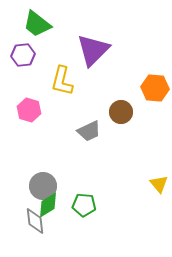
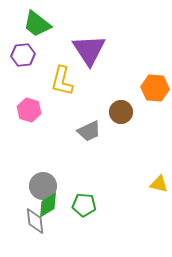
purple triangle: moved 4 px left; rotated 18 degrees counterclockwise
yellow triangle: rotated 36 degrees counterclockwise
